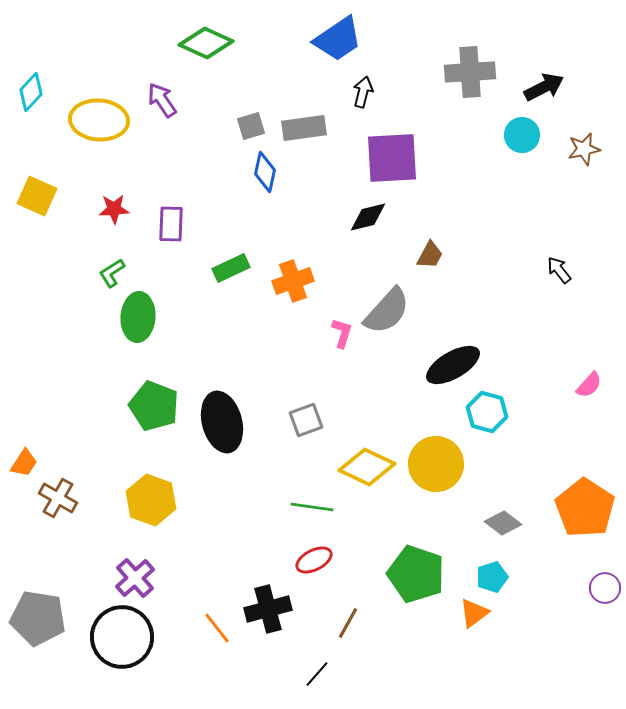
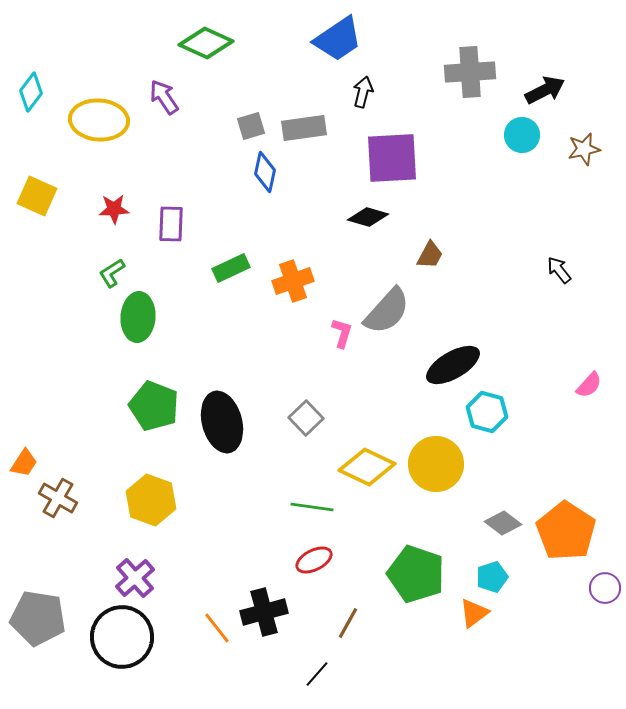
black arrow at (544, 87): moved 1 px right, 3 px down
cyan diamond at (31, 92): rotated 6 degrees counterclockwise
purple arrow at (162, 100): moved 2 px right, 3 px up
black diamond at (368, 217): rotated 30 degrees clockwise
gray square at (306, 420): moved 2 px up; rotated 24 degrees counterclockwise
orange pentagon at (585, 508): moved 19 px left, 23 px down
black cross at (268, 609): moved 4 px left, 3 px down
